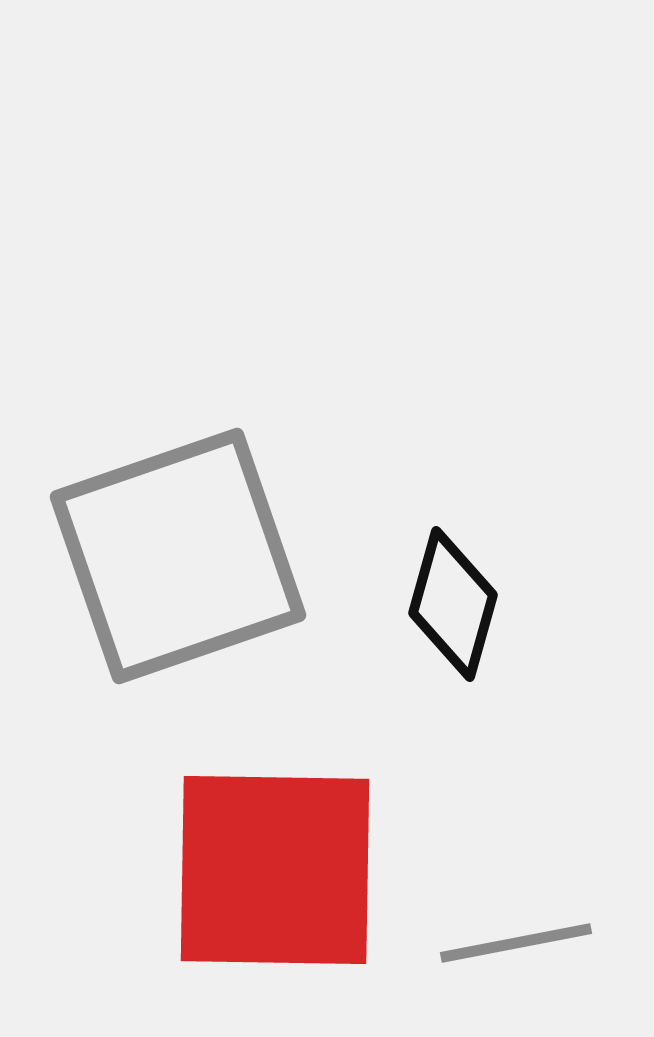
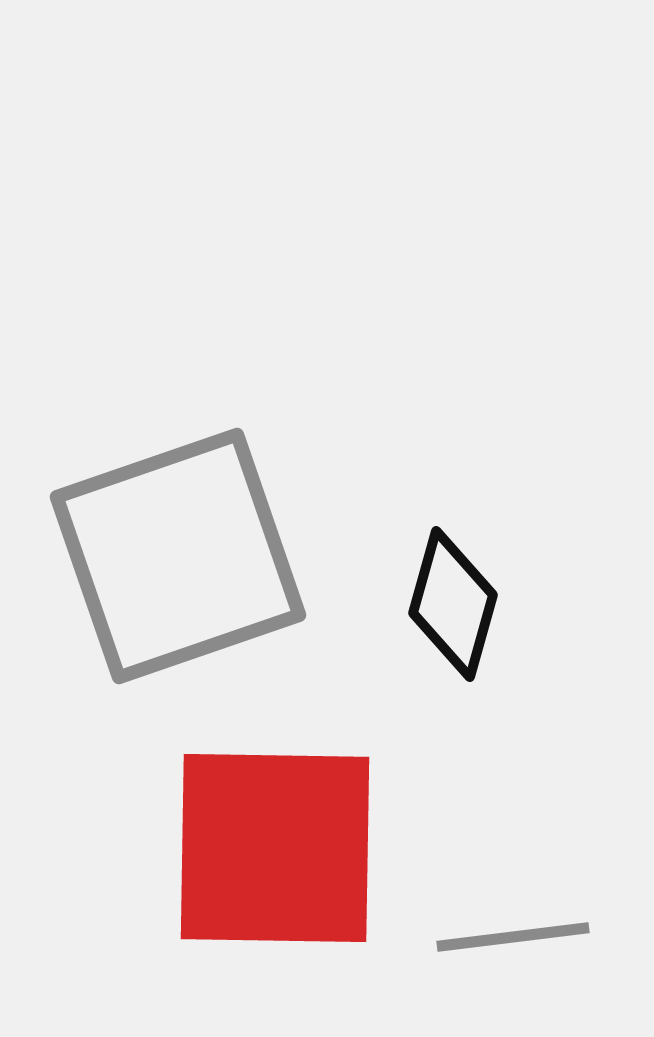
red square: moved 22 px up
gray line: moved 3 px left, 6 px up; rotated 4 degrees clockwise
